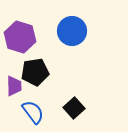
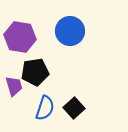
blue circle: moved 2 px left
purple hexagon: rotated 8 degrees counterclockwise
purple trapezoid: rotated 15 degrees counterclockwise
blue semicircle: moved 12 px right, 4 px up; rotated 55 degrees clockwise
